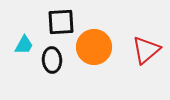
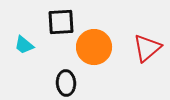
cyan trapezoid: rotated 100 degrees clockwise
red triangle: moved 1 px right, 2 px up
black ellipse: moved 14 px right, 23 px down
